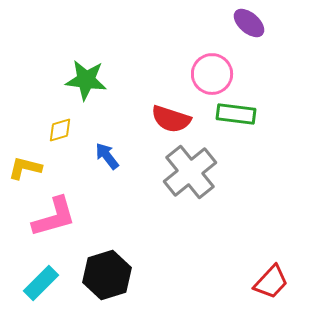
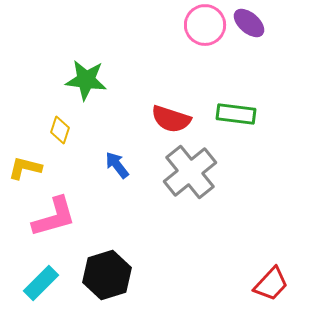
pink circle: moved 7 px left, 49 px up
yellow diamond: rotated 56 degrees counterclockwise
blue arrow: moved 10 px right, 9 px down
red trapezoid: moved 2 px down
